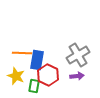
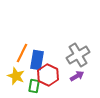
orange line: rotated 66 degrees counterclockwise
purple arrow: rotated 24 degrees counterclockwise
